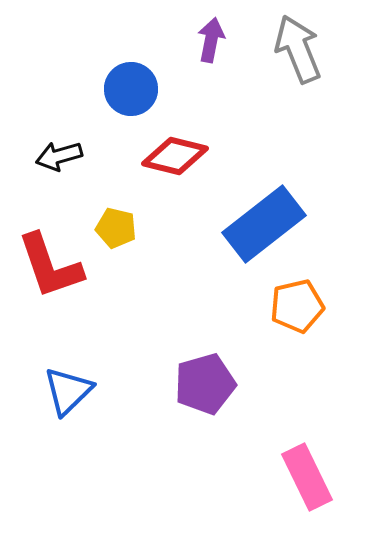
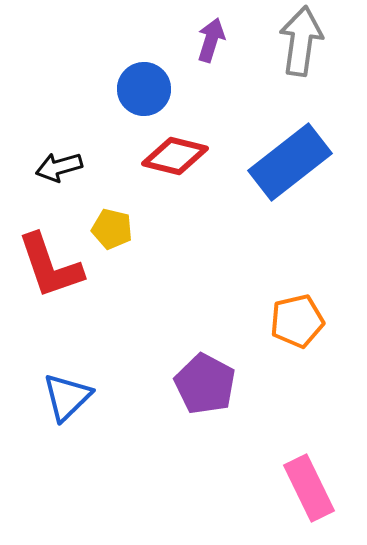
purple arrow: rotated 6 degrees clockwise
gray arrow: moved 3 px right, 8 px up; rotated 30 degrees clockwise
blue circle: moved 13 px right
black arrow: moved 11 px down
blue rectangle: moved 26 px right, 62 px up
yellow pentagon: moved 4 px left, 1 px down
orange pentagon: moved 15 px down
purple pentagon: rotated 28 degrees counterclockwise
blue triangle: moved 1 px left, 6 px down
pink rectangle: moved 2 px right, 11 px down
